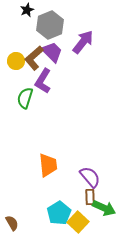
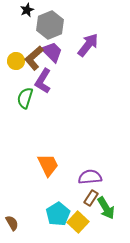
purple arrow: moved 5 px right, 3 px down
orange trapezoid: rotated 20 degrees counterclockwise
purple semicircle: rotated 55 degrees counterclockwise
brown rectangle: moved 1 px right, 1 px down; rotated 35 degrees clockwise
green arrow: moved 2 px right; rotated 35 degrees clockwise
cyan pentagon: moved 1 px left, 1 px down
